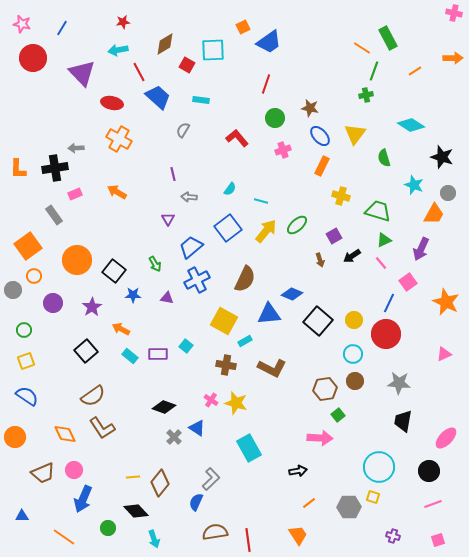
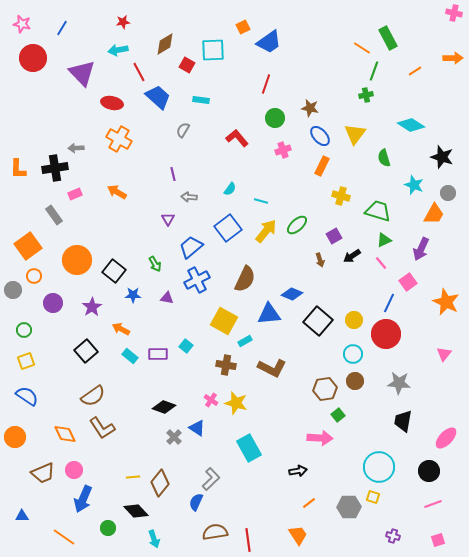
pink triangle at (444, 354): rotated 28 degrees counterclockwise
